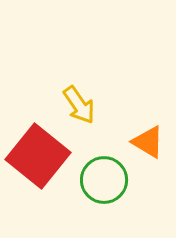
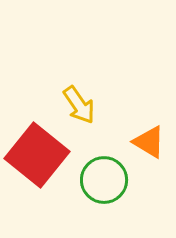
orange triangle: moved 1 px right
red square: moved 1 px left, 1 px up
